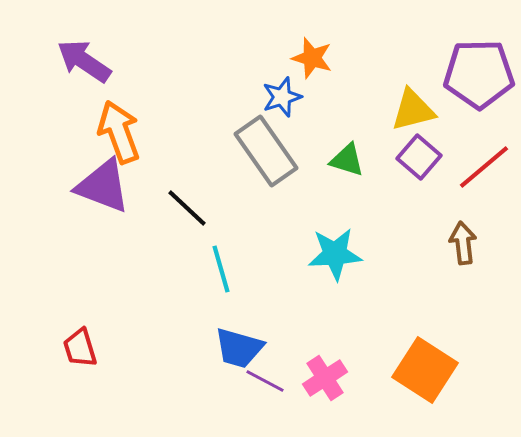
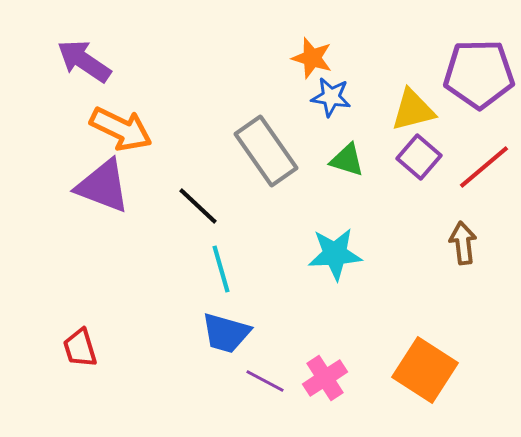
blue star: moved 49 px right; rotated 27 degrees clockwise
orange arrow: moved 2 px right, 3 px up; rotated 136 degrees clockwise
black line: moved 11 px right, 2 px up
blue trapezoid: moved 13 px left, 15 px up
